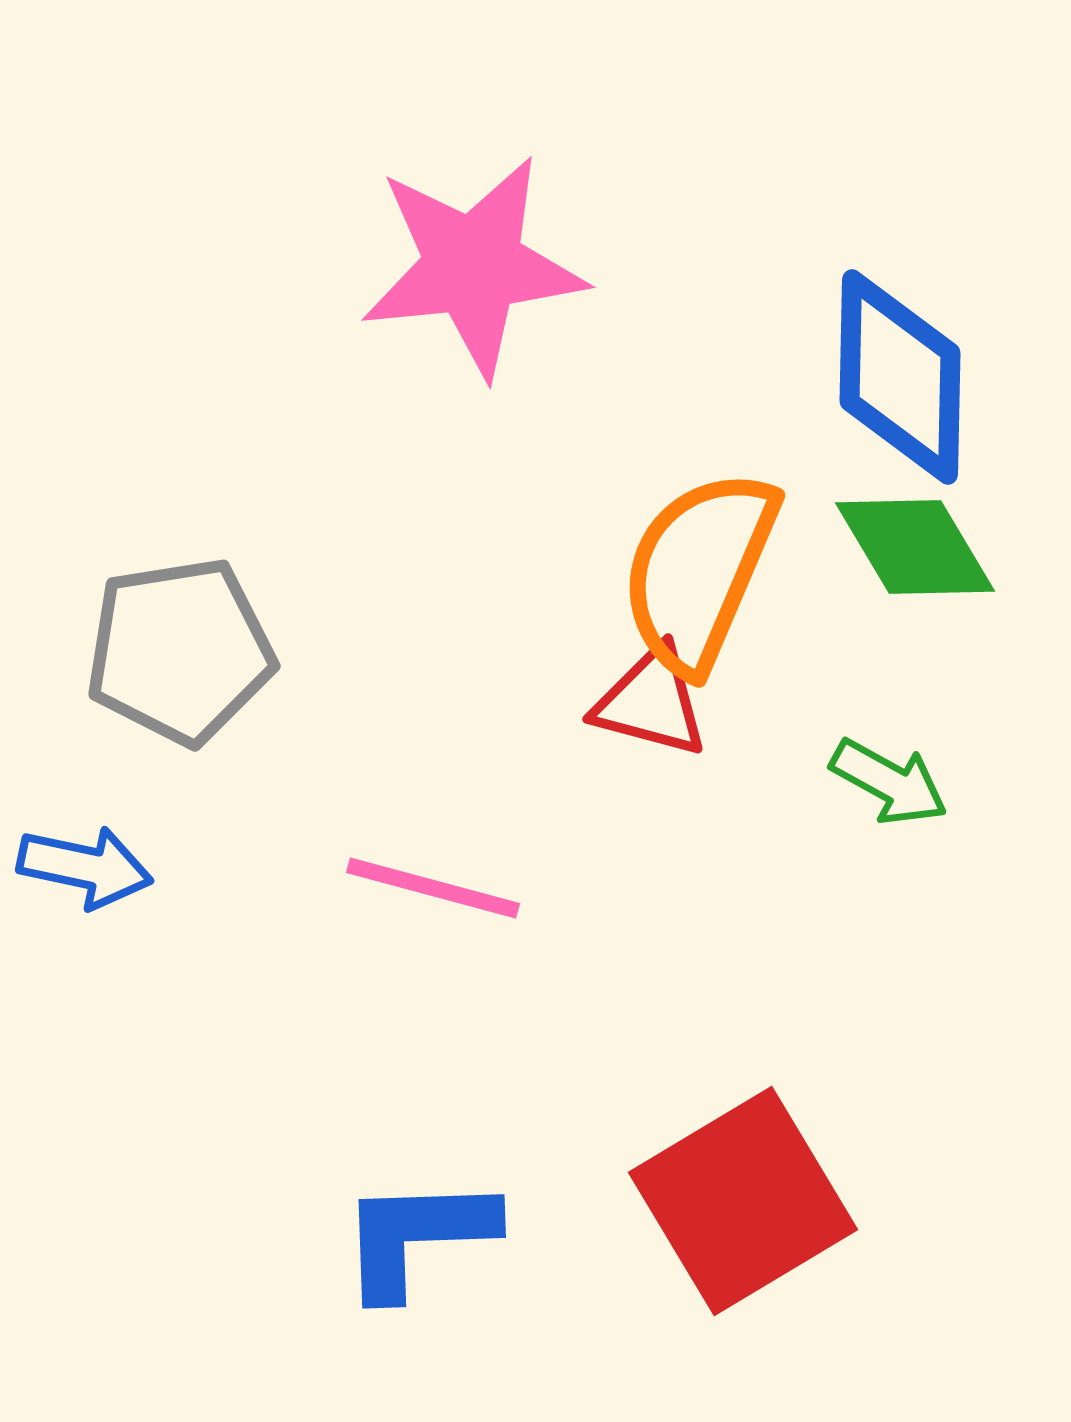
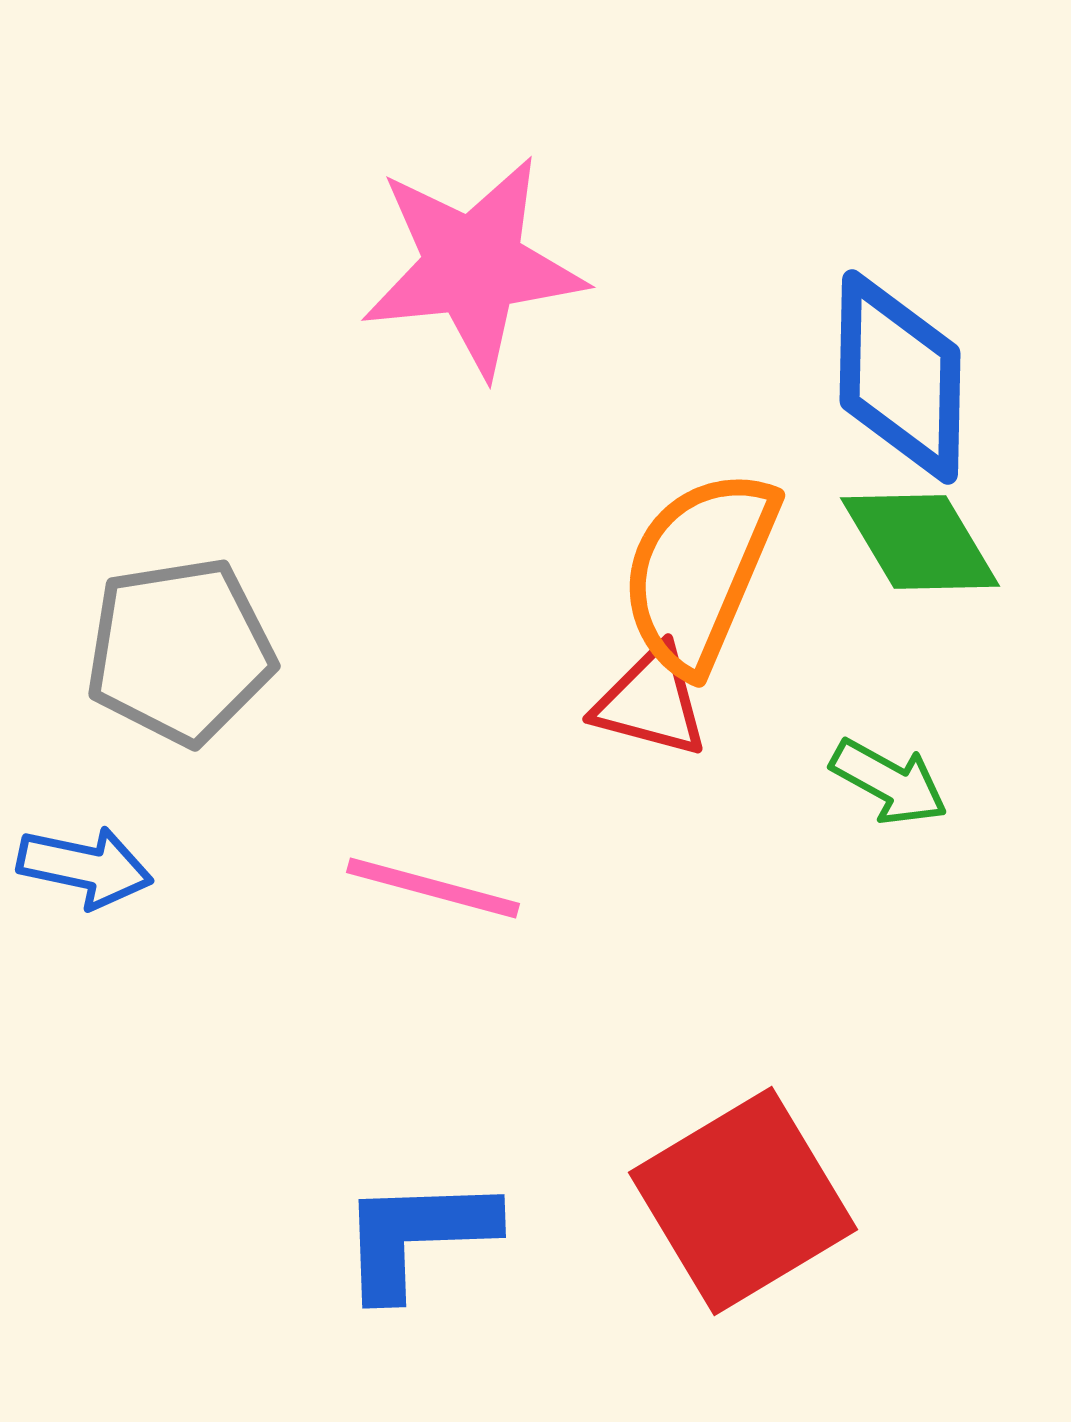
green diamond: moved 5 px right, 5 px up
